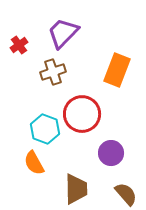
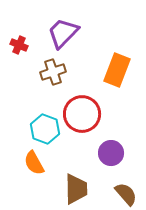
red cross: rotated 30 degrees counterclockwise
